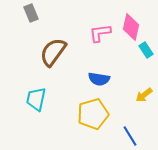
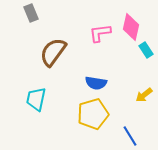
blue semicircle: moved 3 px left, 4 px down
